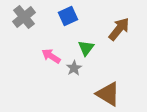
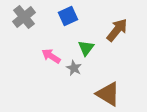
brown arrow: moved 2 px left, 1 px down
gray star: rotated 14 degrees counterclockwise
